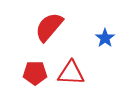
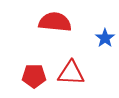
red semicircle: moved 6 px right, 5 px up; rotated 56 degrees clockwise
red pentagon: moved 1 px left, 3 px down
